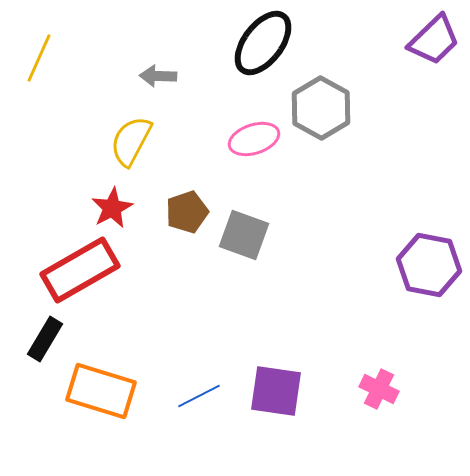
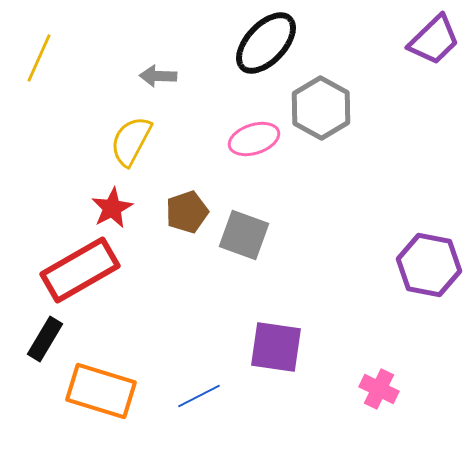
black ellipse: moved 3 px right; rotated 6 degrees clockwise
purple square: moved 44 px up
